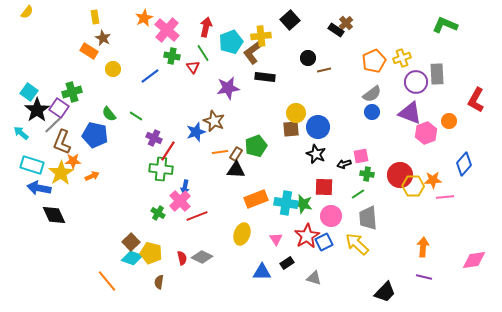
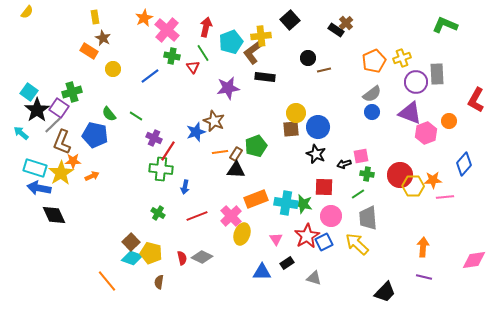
cyan rectangle at (32, 165): moved 3 px right, 3 px down
pink cross at (180, 201): moved 51 px right, 15 px down
